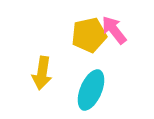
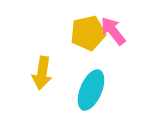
pink arrow: moved 1 px left, 1 px down
yellow pentagon: moved 1 px left, 2 px up
